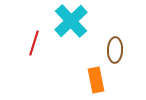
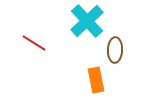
cyan cross: moved 16 px right
red line: rotated 75 degrees counterclockwise
